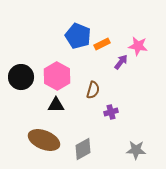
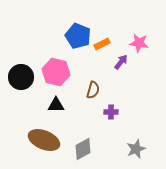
pink star: moved 1 px right, 3 px up
pink hexagon: moved 1 px left, 4 px up; rotated 16 degrees counterclockwise
purple cross: rotated 16 degrees clockwise
gray star: moved 1 px up; rotated 24 degrees counterclockwise
